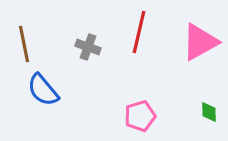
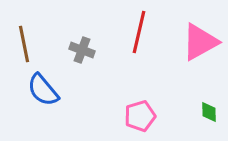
gray cross: moved 6 px left, 3 px down
